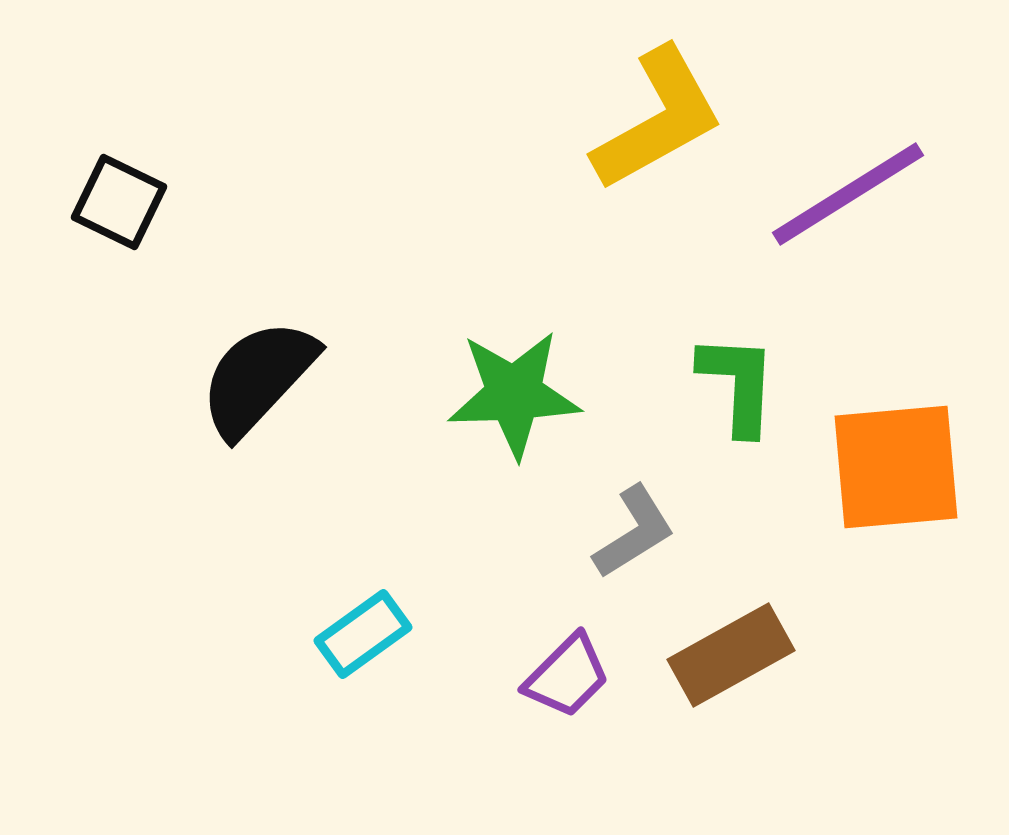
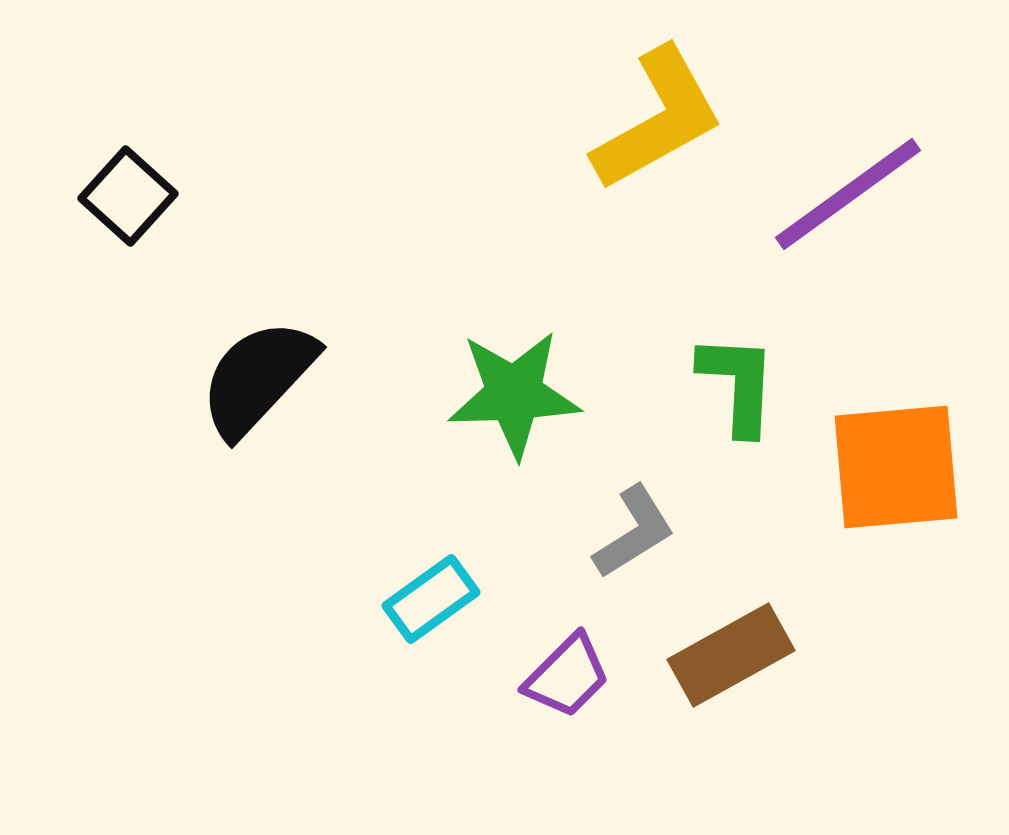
purple line: rotated 4 degrees counterclockwise
black square: moved 9 px right, 6 px up; rotated 16 degrees clockwise
cyan rectangle: moved 68 px right, 35 px up
